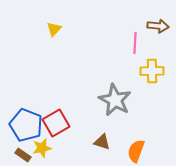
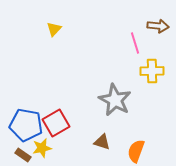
pink line: rotated 20 degrees counterclockwise
blue pentagon: rotated 12 degrees counterclockwise
